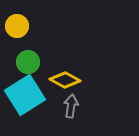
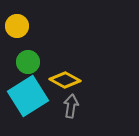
cyan square: moved 3 px right, 1 px down
